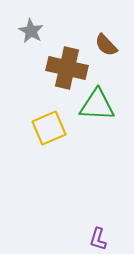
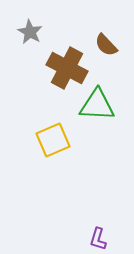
gray star: moved 1 px left, 1 px down
brown cross: rotated 15 degrees clockwise
yellow square: moved 4 px right, 12 px down
